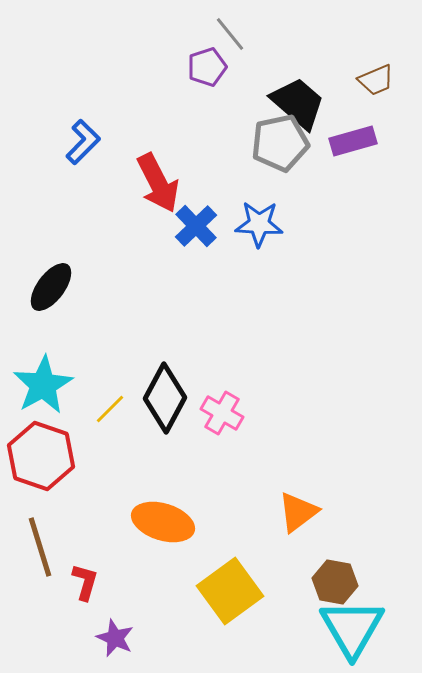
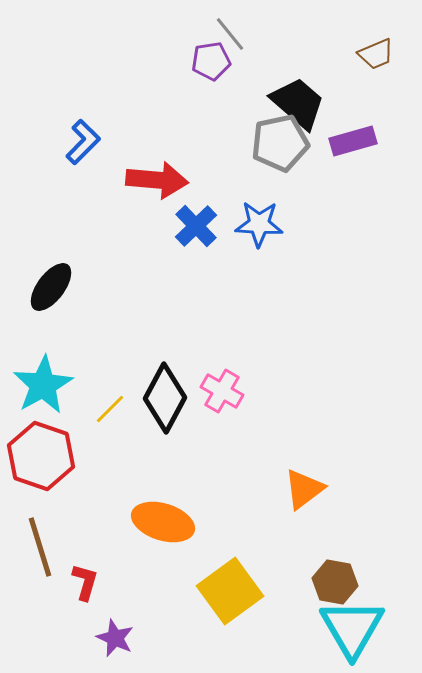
purple pentagon: moved 4 px right, 6 px up; rotated 9 degrees clockwise
brown trapezoid: moved 26 px up
red arrow: moved 1 px left, 3 px up; rotated 58 degrees counterclockwise
pink cross: moved 22 px up
orange triangle: moved 6 px right, 23 px up
